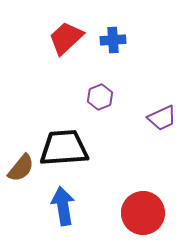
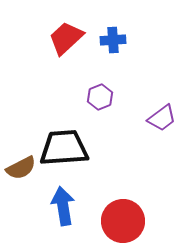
purple trapezoid: rotated 12 degrees counterclockwise
brown semicircle: rotated 24 degrees clockwise
red circle: moved 20 px left, 8 px down
